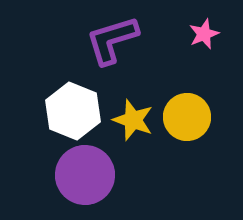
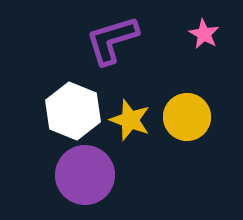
pink star: rotated 20 degrees counterclockwise
yellow star: moved 3 px left
